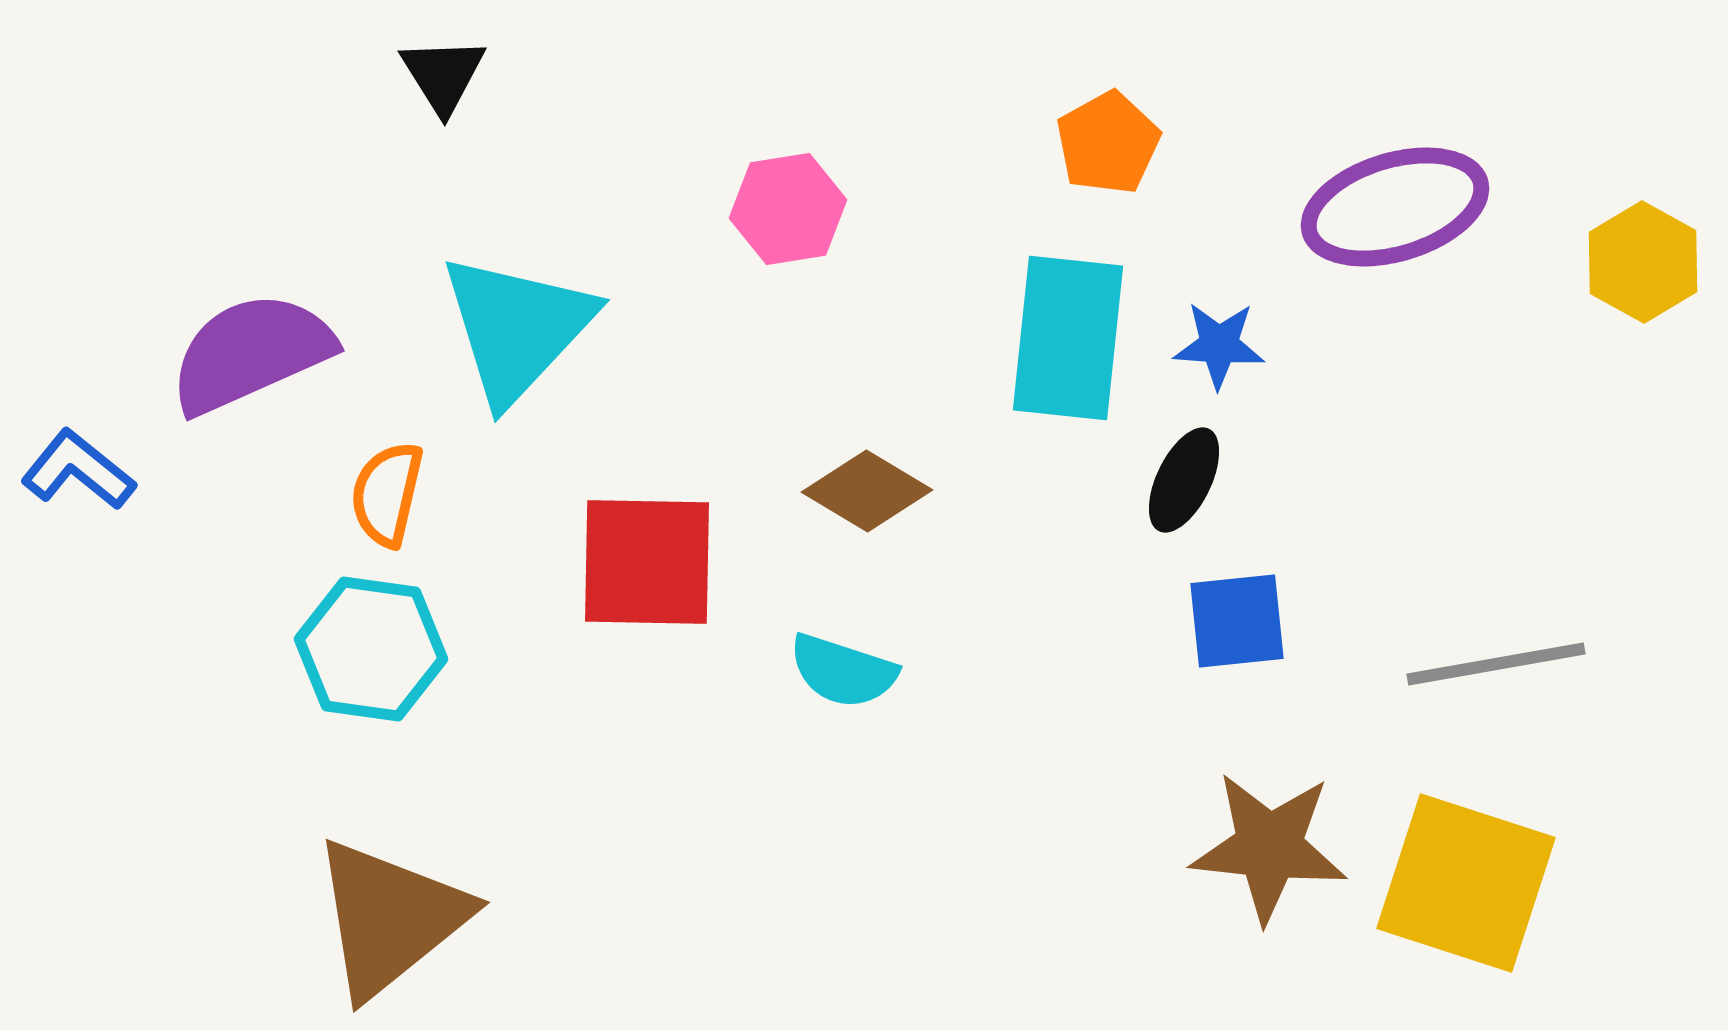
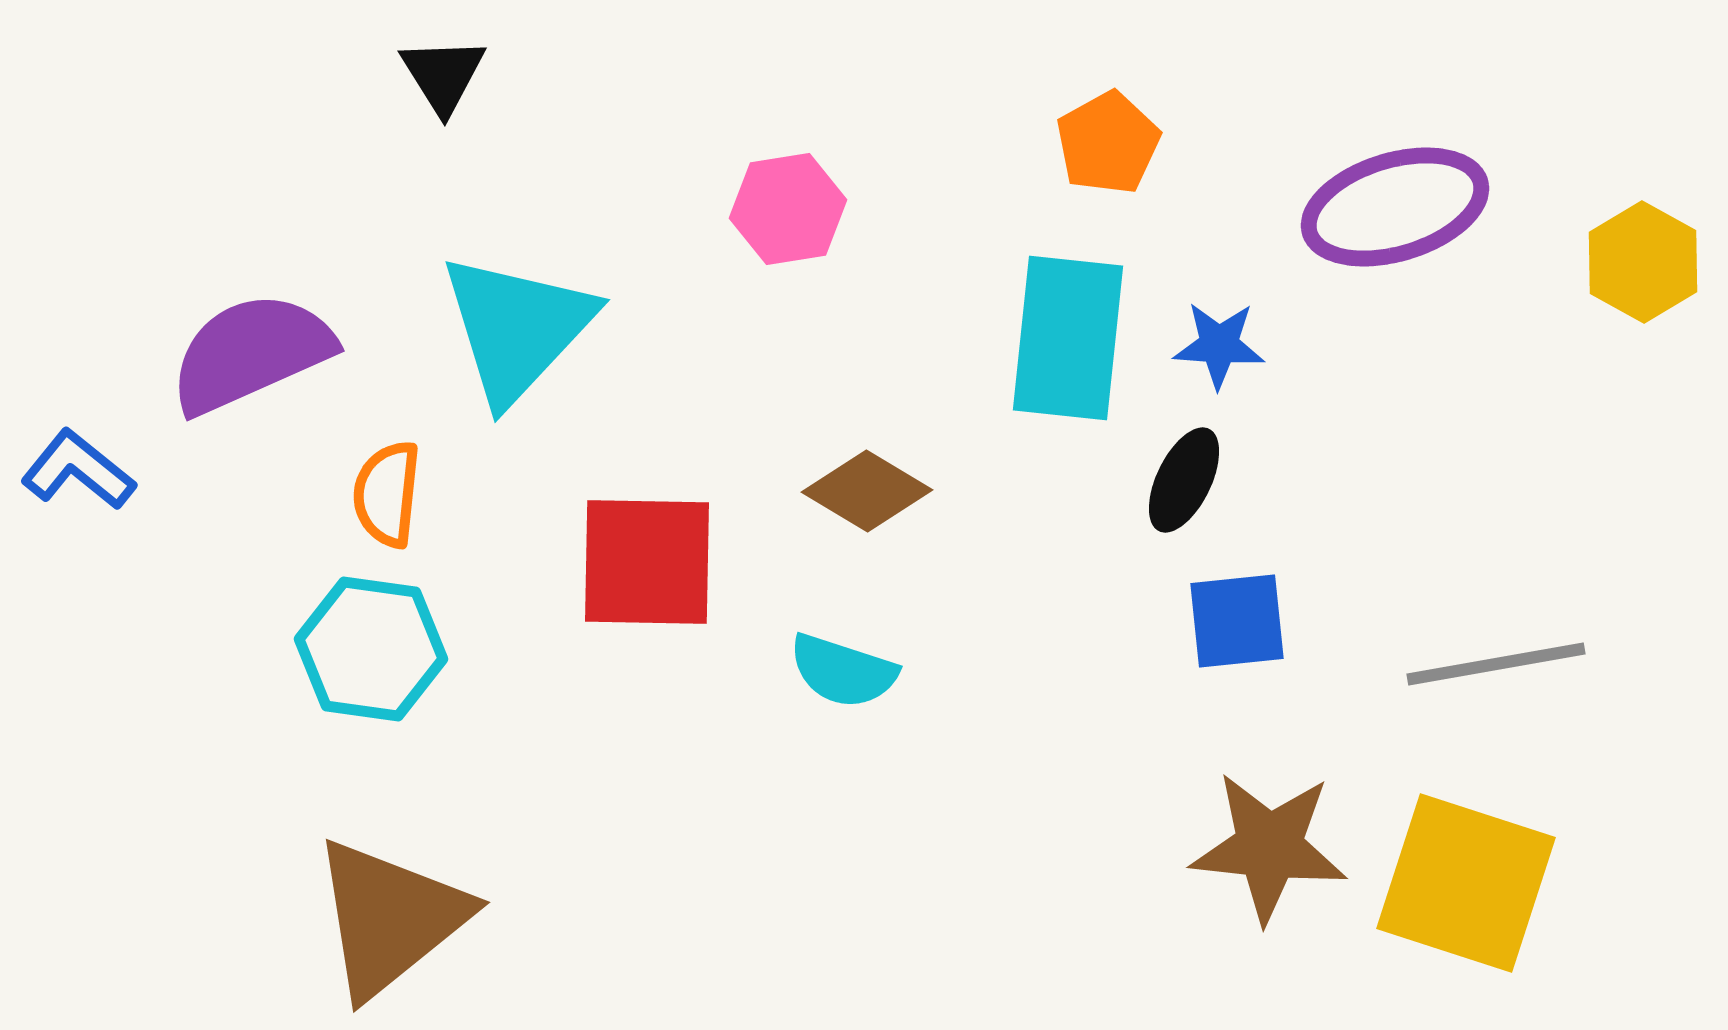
orange semicircle: rotated 7 degrees counterclockwise
